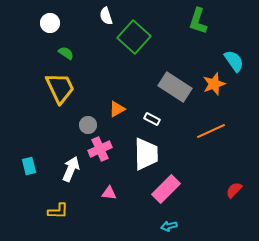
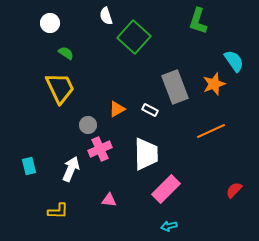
gray rectangle: rotated 36 degrees clockwise
white rectangle: moved 2 px left, 9 px up
pink triangle: moved 7 px down
